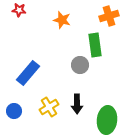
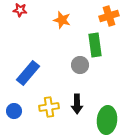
red star: moved 1 px right
yellow cross: rotated 24 degrees clockwise
